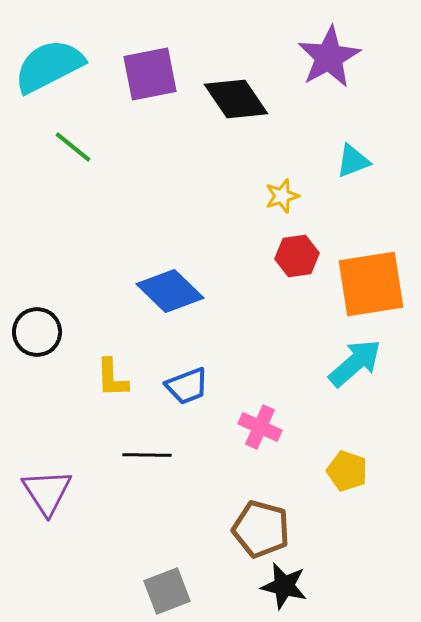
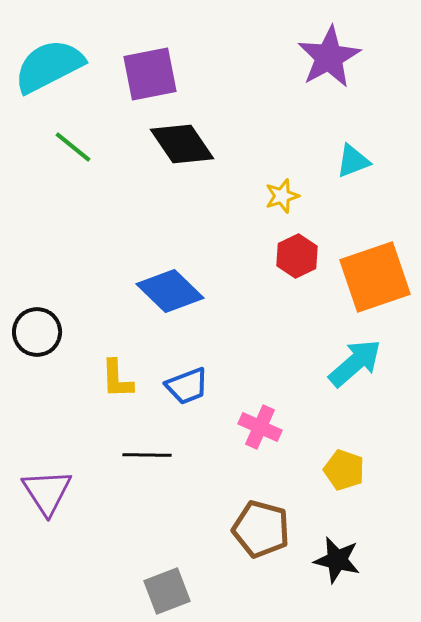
black diamond: moved 54 px left, 45 px down
red hexagon: rotated 18 degrees counterclockwise
orange square: moved 4 px right, 7 px up; rotated 10 degrees counterclockwise
yellow L-shape: moved 5 px right, 1 px down
yellow pentagon: moved 3 px left, 1 px up
black star: moved 53 px right, 26 px up
